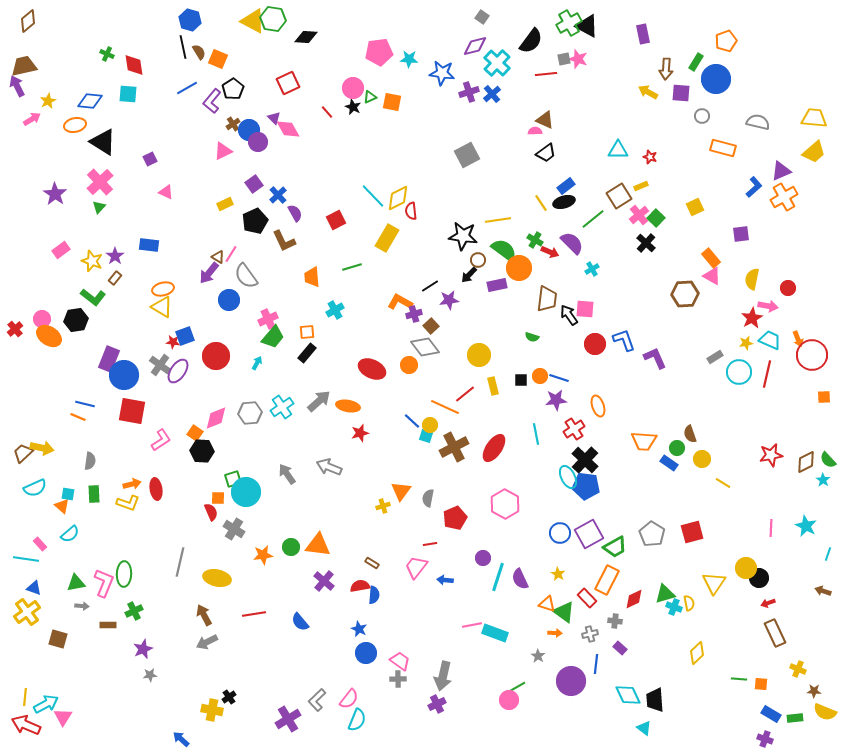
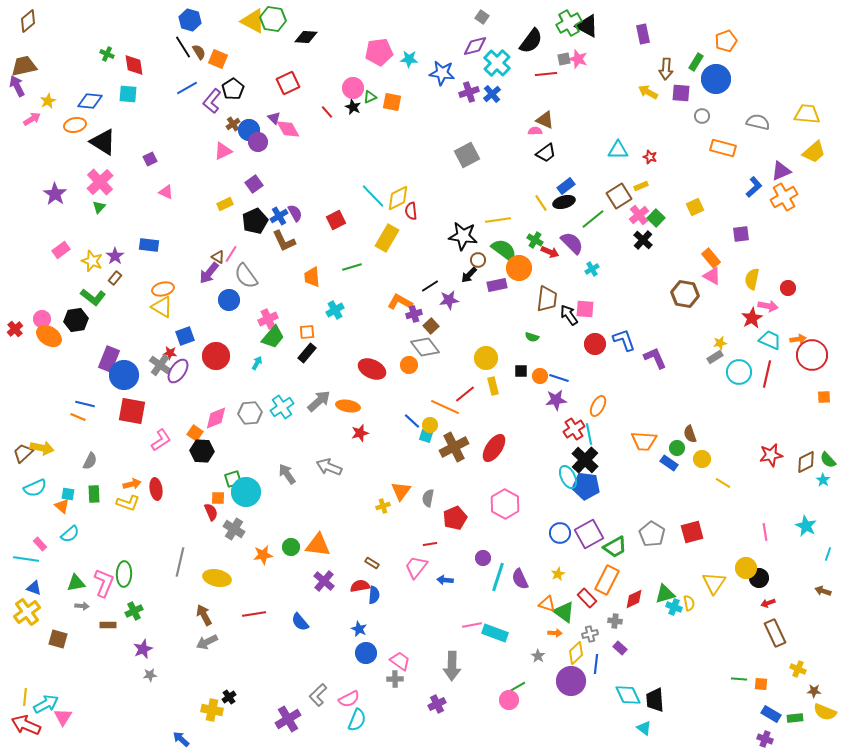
black line at (183, 47): rotated 20 degrees counterclockwise
yellow trapezoid at (814, 118): moved 7 px left, 4 px up
blue cross at (278, 195): moved 1 px right, 21 px down; rotated 12 degrees clockwise
black cross at (646, 243): moved 3 px left, 3 px up
brown hexagon at (685, 294): rotated 12 degrees clockwise
orange arrow at (798, 339): rotated 77 degrees counterclockwise
red star at (173, 342): moved 3 px left, 11 px down
yellow star at (746, 343): moved 26 px left
yellow circle at (479, 355): moved 7 px right, 3 px down
black square at (521, 380): moved 9 px up
orange ellipse at (598, 406): rotated 45 degrees clockwise
cyan line at (536, 434): moved 53 px right
gray semicircle at (90, 461): rotated 18 degrees clockwise
pink line at (771, 528): moved 6 px left, 4 px down; rotated 12 degrees counterclockwise
yellow star at (558, 574): rotated 16 degrees clockwise
yellow diamond at (697, 653): moved 121 px left
gray arrow at (443, 676): moved 9 px right, 10 px up; rotated 12 degrees counterclockwise
gray cross at (398, 679): moved 3 px left
pink semicircle at (349, 699): rotated 25 degrees clockwise
gray L-shape at (317, 700): moved 1 px right, 5 px up
